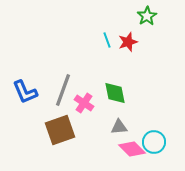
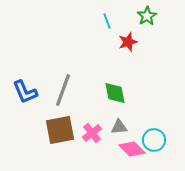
cyan line: moved 19 px up
pink cross: moved 8 px right, 30 px down; rotated 18 degrees clockwise
brown square: rotated 8 degrees clockwise
cyan circle: moved 2 px up
